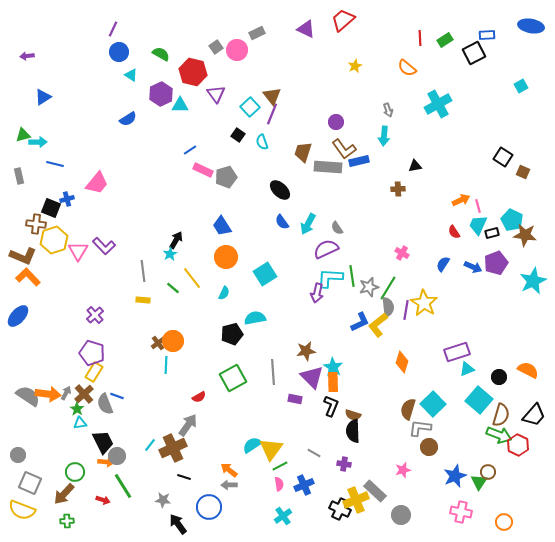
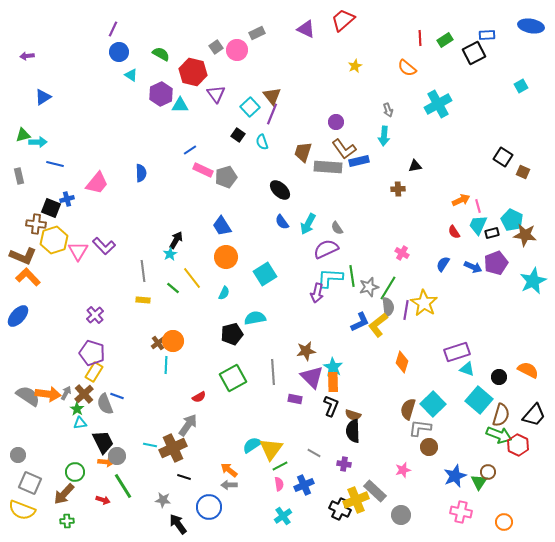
blue semicircle at (128, 119): moved 13 px right, 54 px down; rotated 60 degrees counterclockwise
cyan triangle at (467, 369): rotated 42 degrees clockwise
cyan line at (150, 445): rotated 64 degrees clockwise
